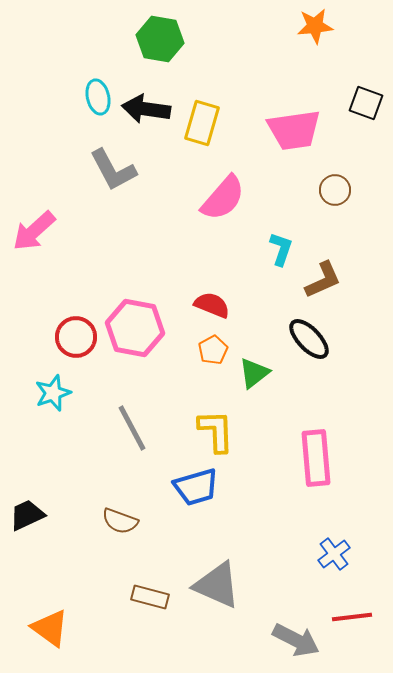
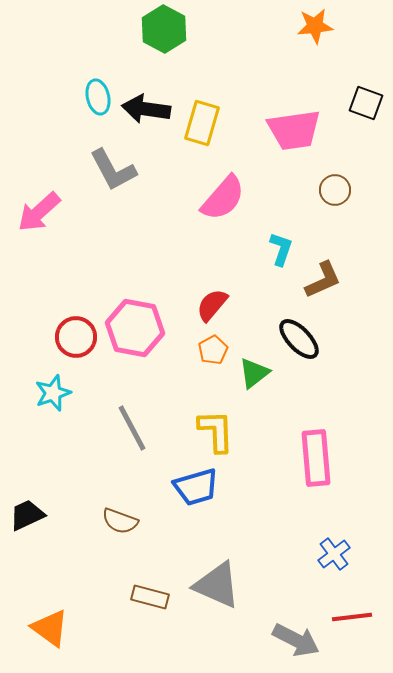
green hexagon: moved 4 px right, 10 px up; rotated 18 degrees clockwise
pink arrow: moved 5 px right, 19 px up
red semicircle: rotated 72 degrees counterclockwise
black ellipse: moved 10 px left
